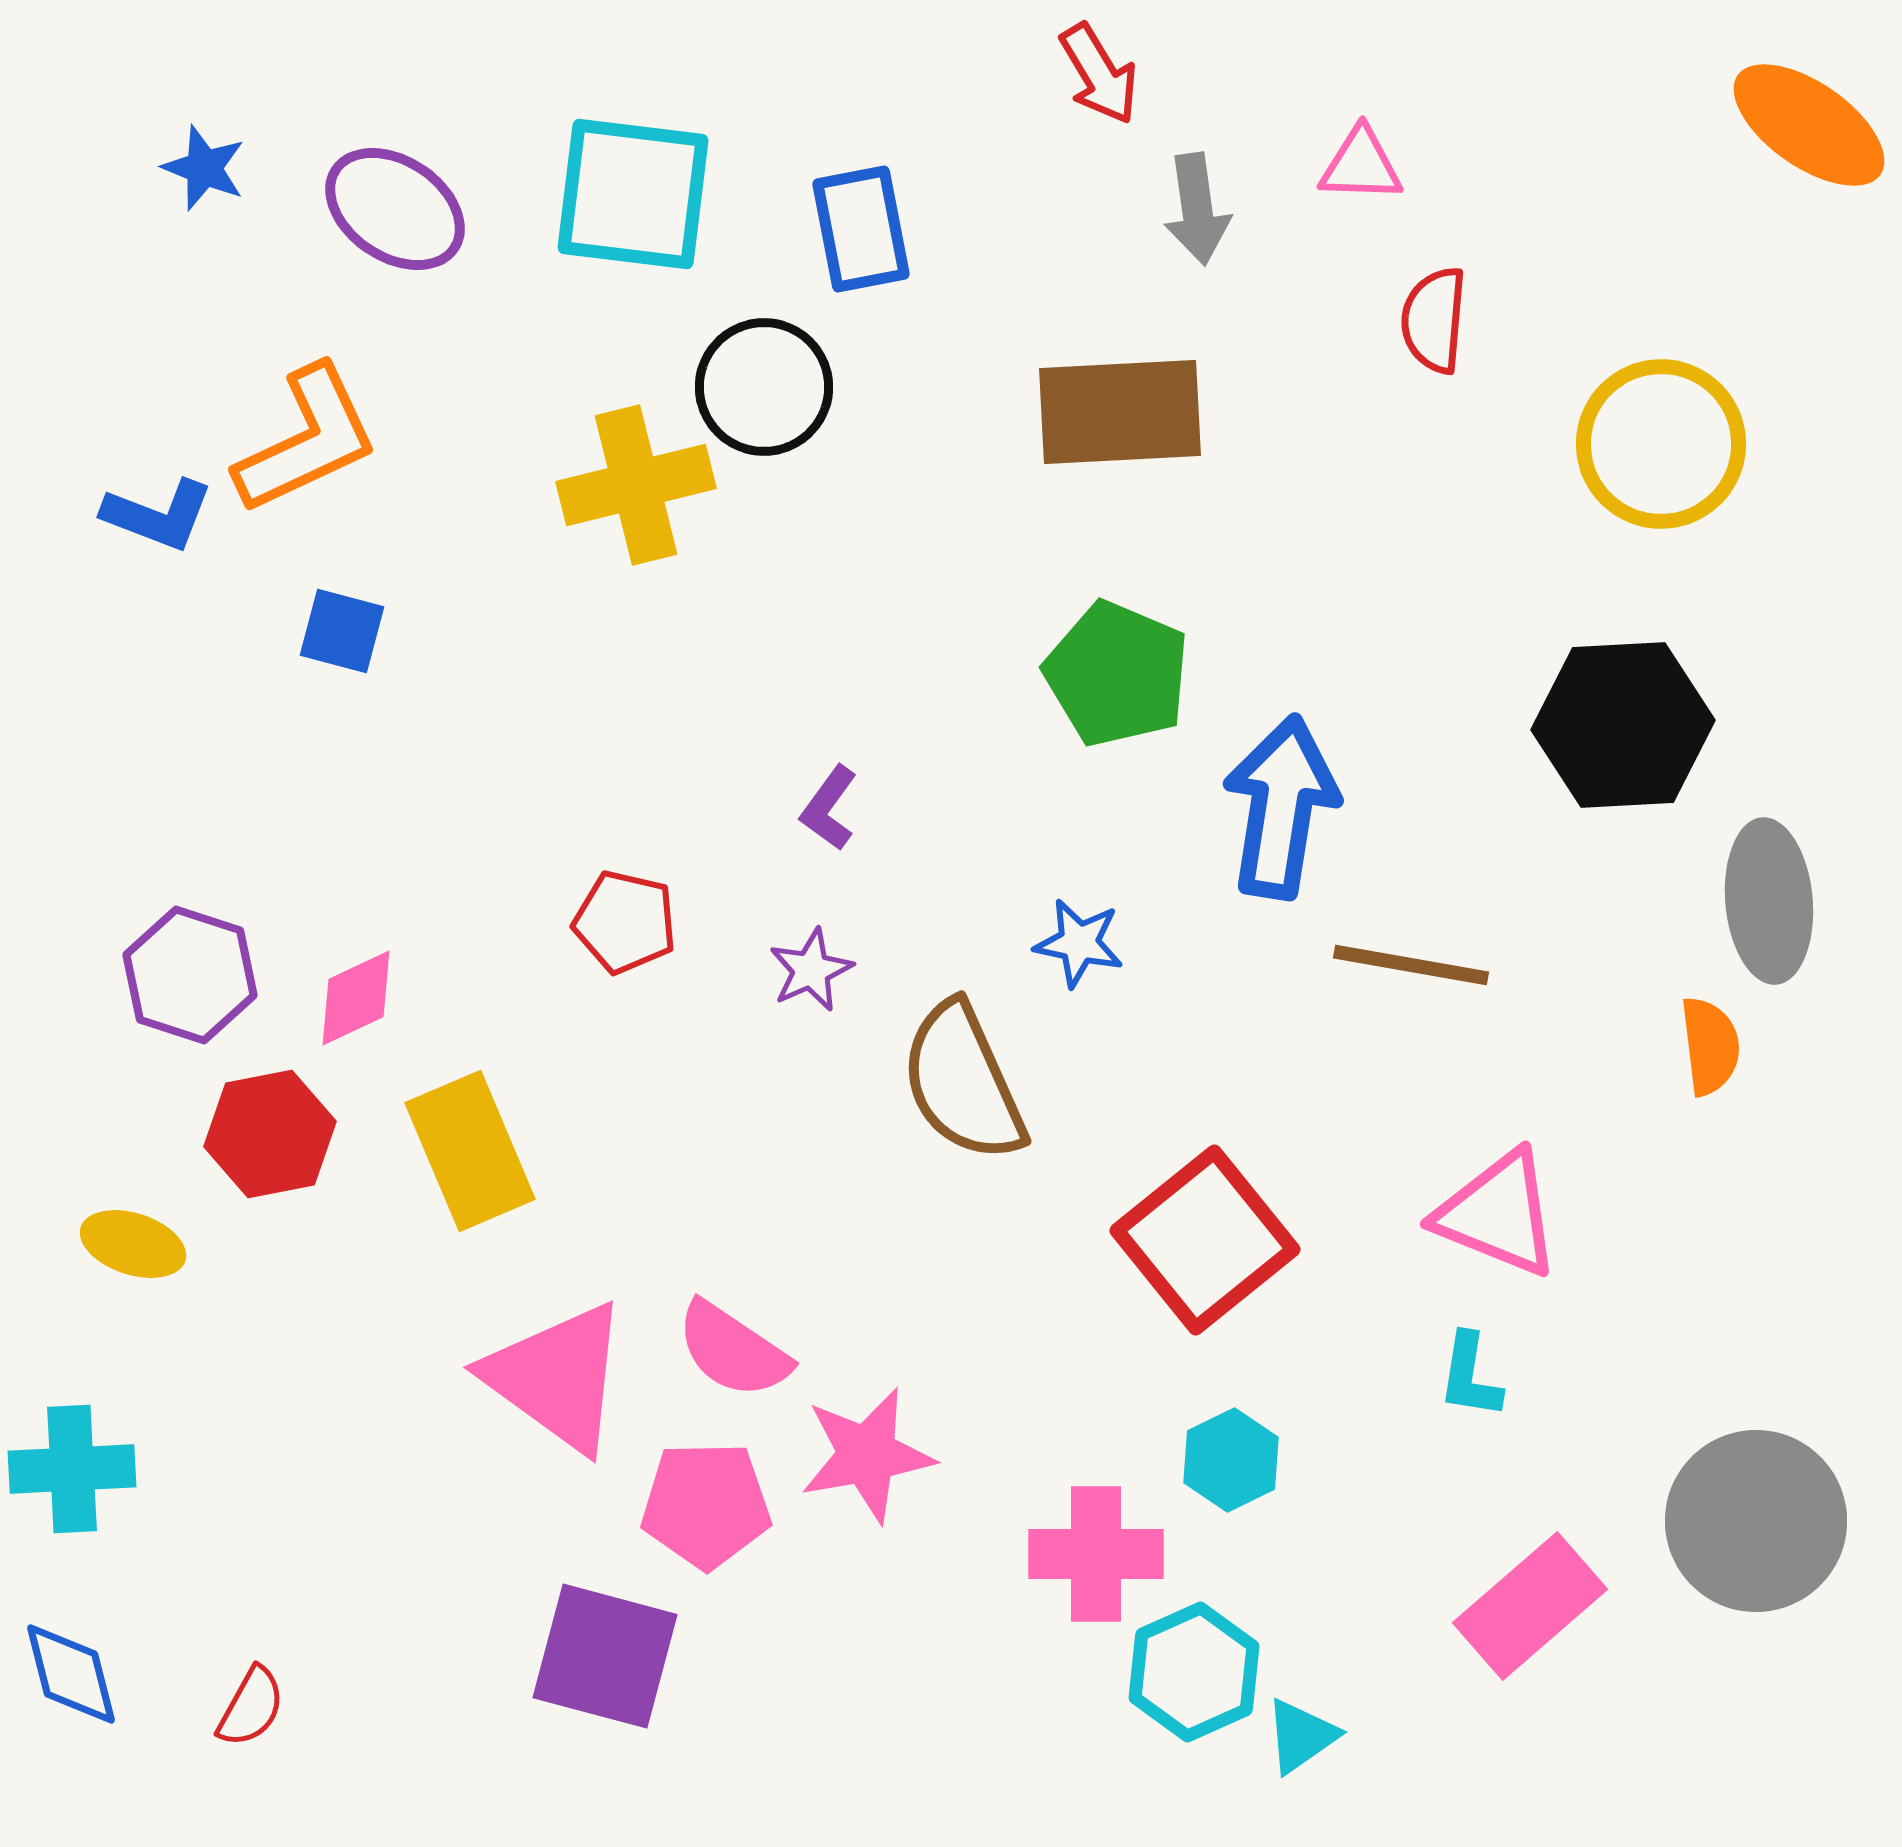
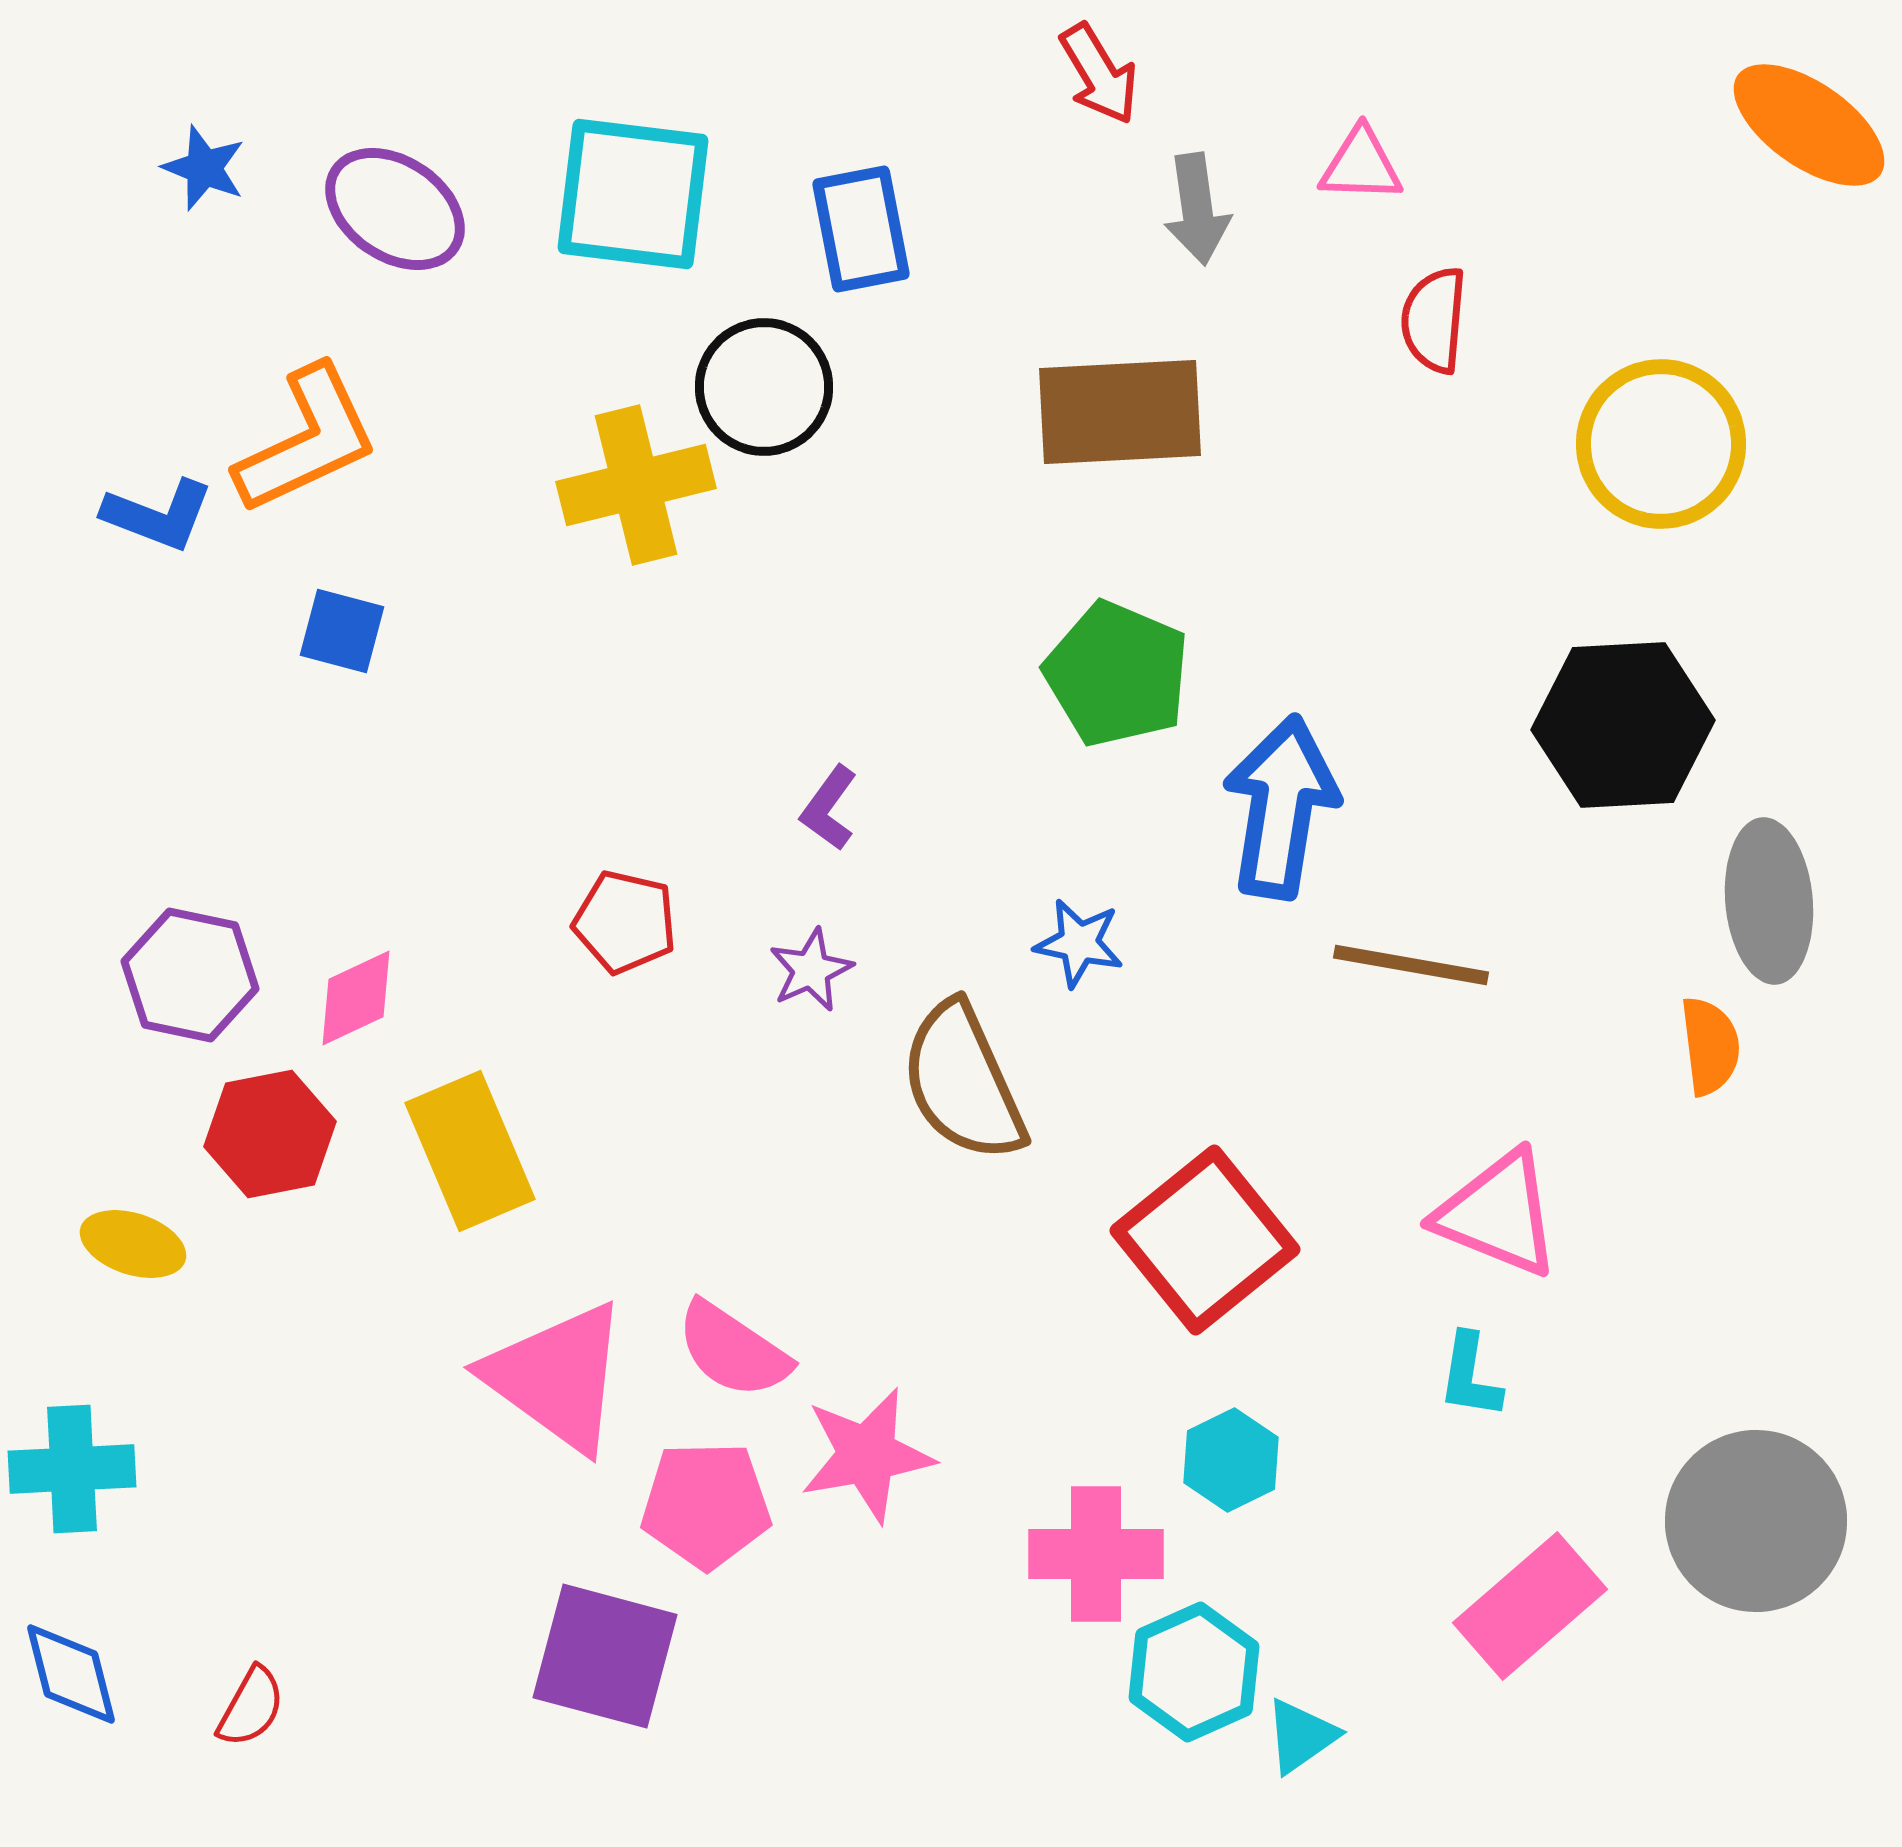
purple hexagon at (190, 975): rotated 6 degrees counterclockwise
